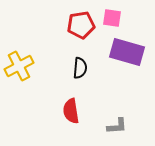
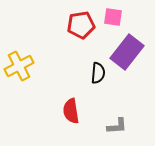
pink square: moved 1 px right, 1 px up
purple rectangle: rotated 68 degrees counterclockwise
black semicircle: moved 18 px right, 5 px down
